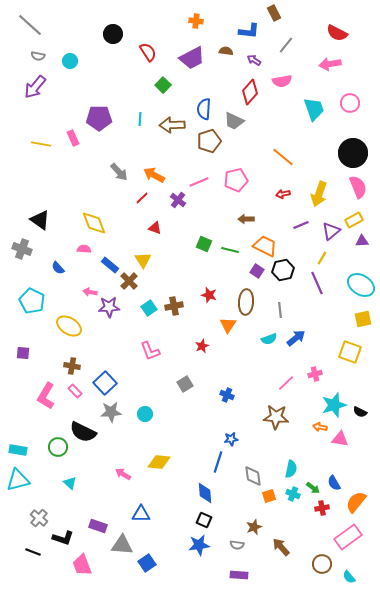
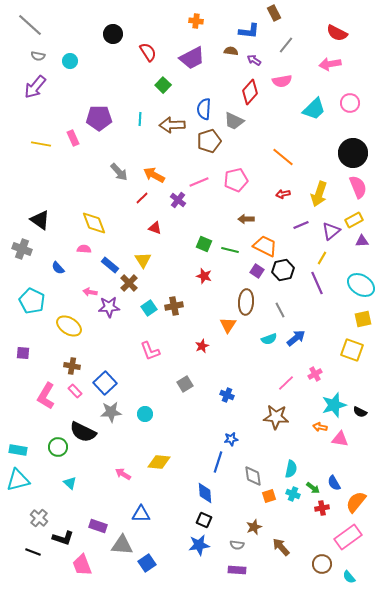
brown semicircle at (226, 51): moved 5 px right
cyan trapezoid at (314, 109): rotated 65 degrees clockwise
brown cross at (129, 281): moved 2 px down
red star at (209, 295): moved 5 px left, 19 px up
gray line at (280, 310): rotated 21 degrees counterclockwise
yellow square at (350, 352): moved 2 px right, 2 px up
pink cross at (315, 374): rotated 16 degrees counterclockwise
purple rectangle at (239, 575): moved 2 px left, 5 px up
